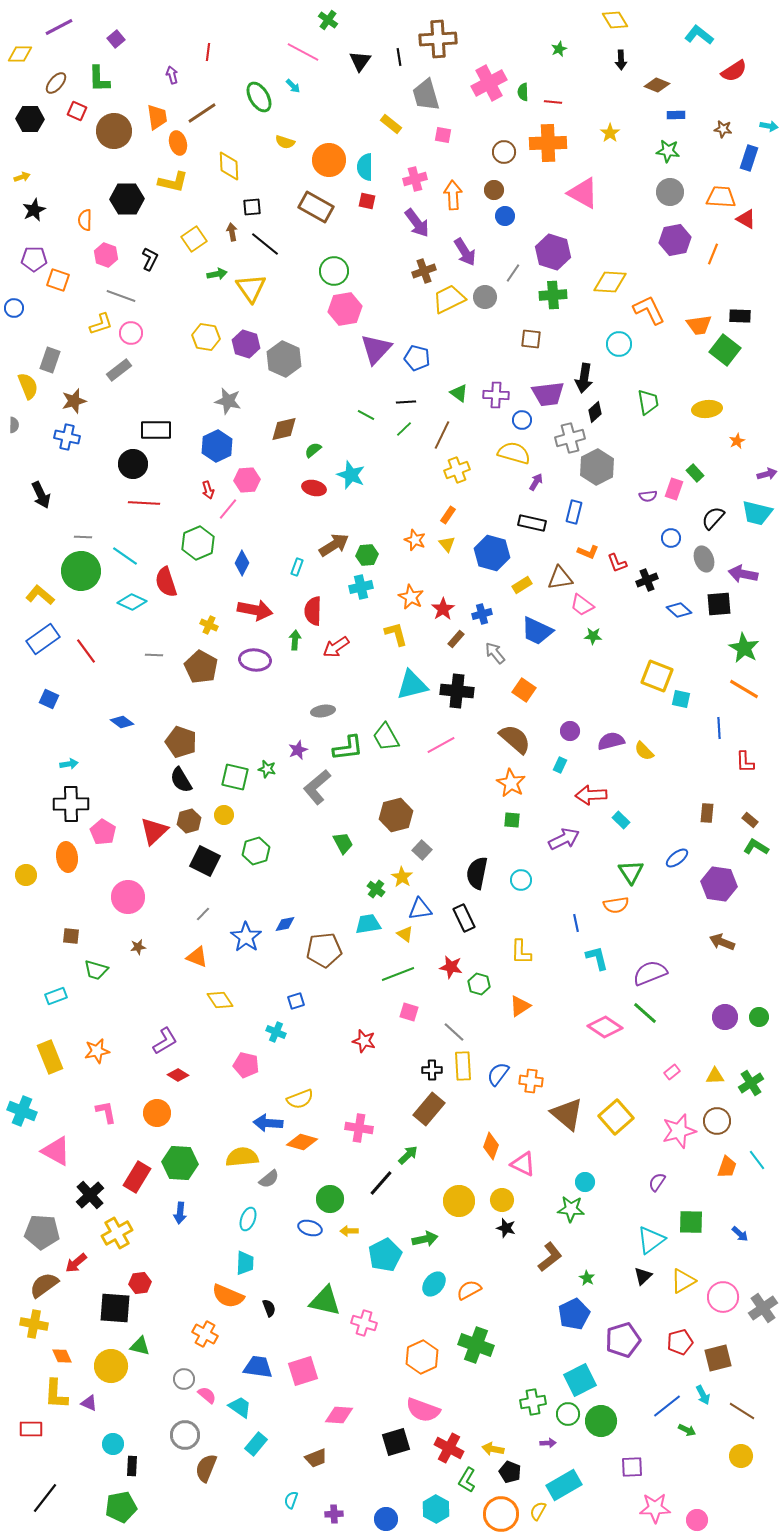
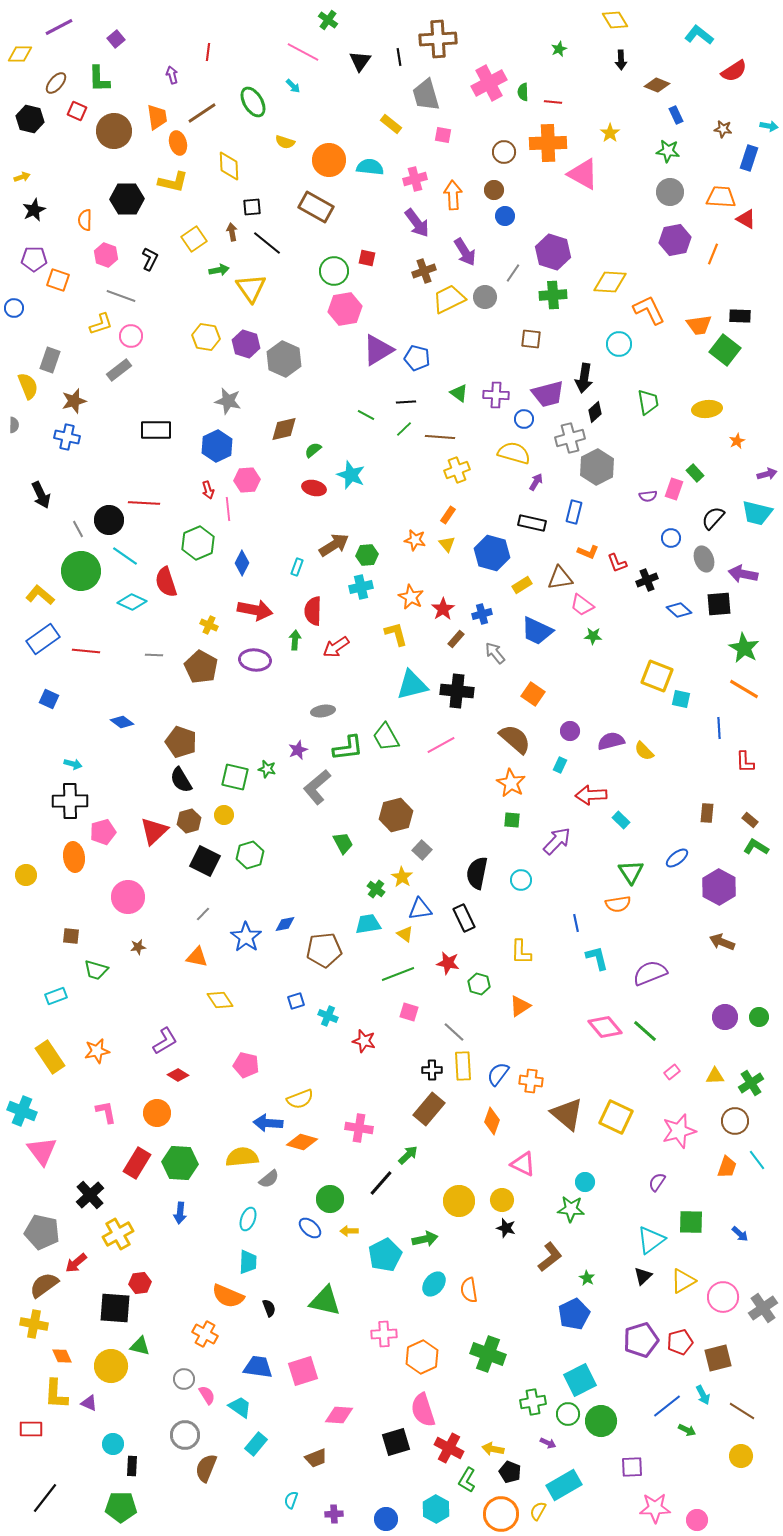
green ellipse at (259, 97): moved 6 px left, 5 px down
blue rectangle at (676, 115): rotated 66 degrees clockwise
black hexagon at (30, 119): rotated 12 degrees clockwise
cyan semicircle at (365, 167): moved 5 px right; rotated 96 degrees clockwise
pink triangle at (583, 193): moved 19 px up
red square at (367, 201): moved 57 px down
black line at (265, 244): moved 2 px right, 1 px up
green arrow at (217, 274): moved 2 px right, 4 px up
pink circle at (131, 333): moved 3 px down
purple triangle at (376, 349): moved 2 px right, 1 px down; rotated 16 degrees clockwise
purple trapezoid at (548, 394): rotated 8 degrees counterclockwise
blue circle at (522, 420): moved 2 px right, 1 px up
brown line at (442, 435): moved 2 px left, 2 px down; rotated 68 degrees clockwise
black circle at (133, 464): moved 24 px left, 56 px down
pink line at (228, 509): rotated 45 degrees counterclockwise
gray line at (83, 537): moved 5 px left, 8 px up; rotated 60 degrees clockwise
orange star at (415, 540): rotated 10 degrees counterclockwise
red line at (86, 651): rotated 48 degrees counterclockwise
orange square at (524, 690): moved 9 px right, 4 px down
cyan arrow at (69, 764): moved 4 px right; rotated 24 degrees clockwise
black cross at (71, 804): moved 1 px left, 3 px up
pink pentagon at (103, 832): rotated 25 degrees clockwise
purple arrow at (564, 839): moved 7 px left, 2 px down; rotated 20 degrees counterclockwise
green hexagon at (256, 851): moved 6 px left, 4 px down
orange ellipse at (67, 857): moved 7 px right
purple hexagon at (719, 884): moved 3 px down; rotated 20 degrees clockwise
orange semicircle at (616, 905): moved 2 px right, 1 px up
orange triangle at (197, 957): rotated 10 degrees counterclockwise
red star at (451, 967): moved 3 px left, 4 px up
green line at (645, 1013): moved 18 px down
pink diamond at (605, 1027): rotated 16 degrees clockwise
cyan cross at (276, 1032): moved 52 px right, 16 px up
yellow rectangle at (50, 1057): rotated 12 degrees counterclockwise
yellow square at (616, 1117): rotated 24 degrees counterclockwise
brown circle at (717, 1121): moved 18 px right
orange diamond at (491, 1146): moved 1 px right, 25 px up
pink triangle at (56, 1151): moved 14 px left; rotated 24 degrees clockwise
red rectangle at (137, 1177): moved 14 px up
blue ellipse at (310, 1228): rotated 25 degrees clockwise
gray pentagon at (42, 1232): rotated 8 degrees clockwise
yellow cross at (117, 1233): moved 1 px right, 1 px down
cyan trapezoid at (245, 1263): moved 3 px right, 1 px up
orange semicircle at (469, 1290): rotated 70 degrees counterclockwise
pink cross at (364, 1323): moved 20 px right, 11 px down; rotated 20 degrees counterclockwise
purple pentagon at (623, 1340): moved 18 px right
green cross at (476, 1345): moved 12 px right, 9 px down
pink semicircle at (207, 1395): rotated 18 degrees clockwise
pink semicircle at (423, 1410): rotated 52 degrees clockwise
purple arrow at (548, 1443): rotated 28 degrees clockwise
green pentagon at (121, 1507): rotated 12 degrees clockwise
